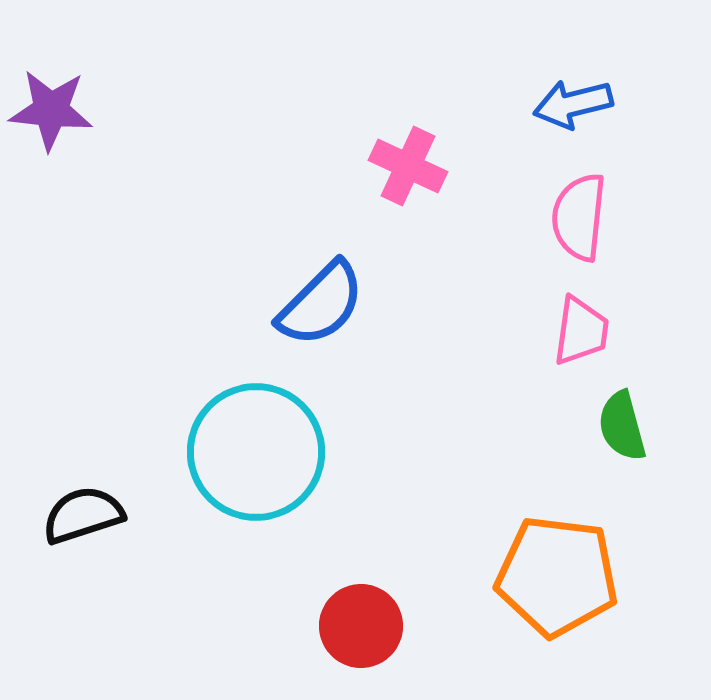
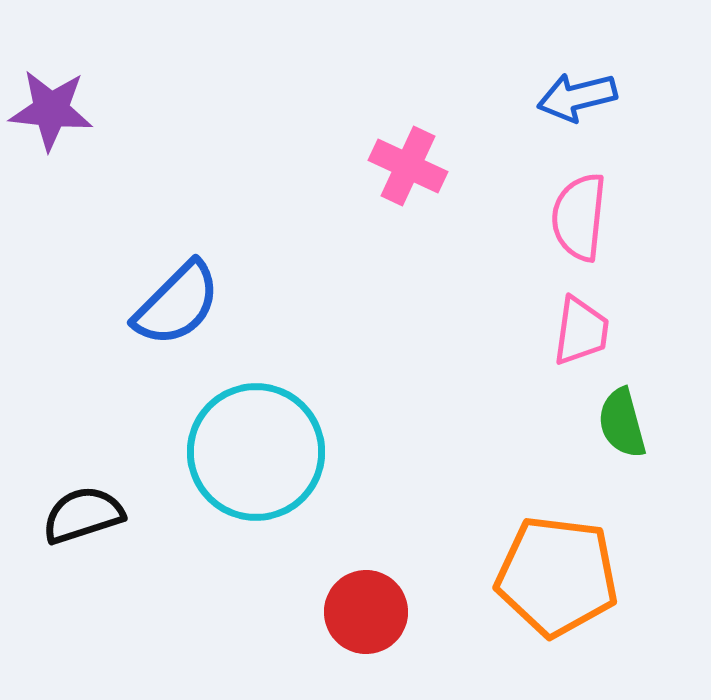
blue arrow: moved 4 px right, 7 px up
blue semicircle: moved 144 px left
green semicircle: moved 3 px up
red circle: moved 5 px right, 14 px up
